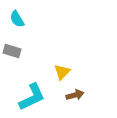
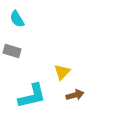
cyan L-shape: moved 1 px up; rotated 12 degrees clockwise
